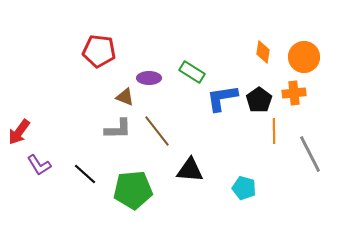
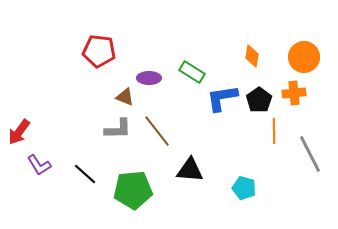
orange diamond: moved 11 px left, 4 px down
